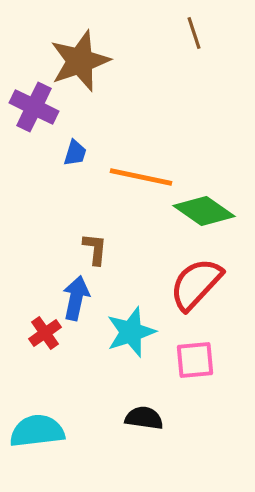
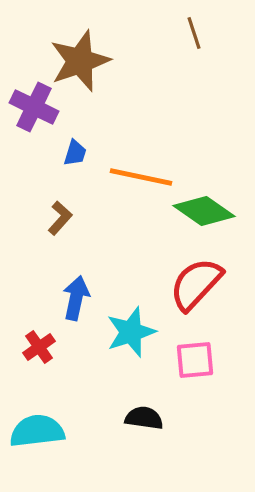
brown L-shape: moved 35 px left, 31 px up; rotated 36 degrees clockwise
red cross: moved 6 px left, 14 px down
